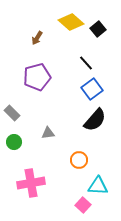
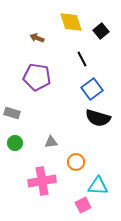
yellow diamond: rotated 30 degrees clockwise
black square: moved 3 px right, 2 px down
brown arrow: rotated 80 degrees clockwise
black line: moved 4 px left, 4 px up; rotated 14 degrees clockwise
purple pentagon: rotated 24 degrees clockwise
gray rectangle: rotated 28 degrees counterclockwise
black semicircle: moved 3 px right, 2 px up; rotated 65 degrees clockwise
gray triangle: moved 3 px right, 9 px down
green circle: moved 1 px right, 1 px down
orange circle: moved 3 px left, 2 px down
pink cross: moved 11 px right, 2 px up
pink square: rotated 21 degrees clockwise
